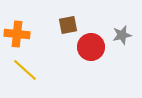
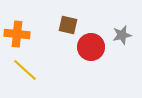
brown square: rotated 24 degrees clockwise
